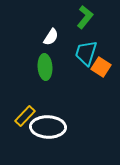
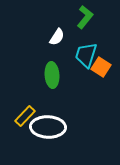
white semicircle: moved 6 px right
cyan trapezoid: moved 2 px down
green ellipse: moved 7 px right, 8 px down
